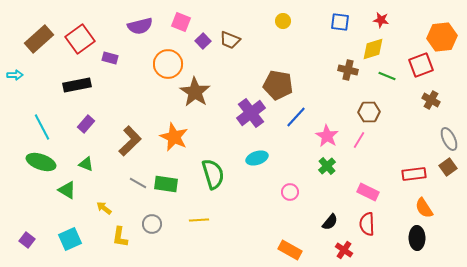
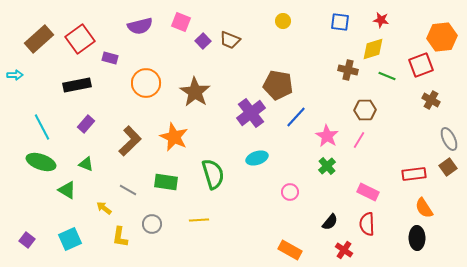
orange circle at (168, 64): moved 22 px left, 19 px down
brown hexagon at (369, 112): moved 4 px left, 2 px up
gray line at (138, 183): moved 10 px left, 7 px down
green rectangle at (166, 184): moved 2 px up
